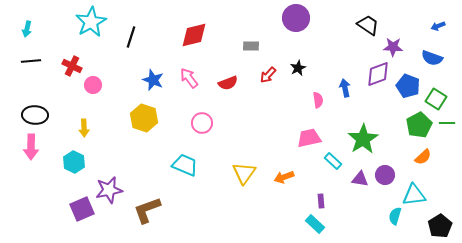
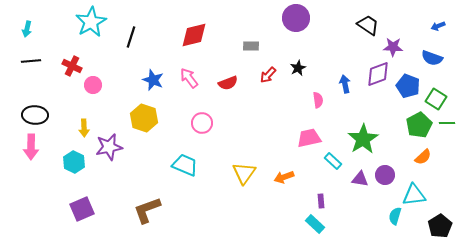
blue arrow at (345, 88): moved 4 px up
purple star at (109, 190): moved 43 px up
